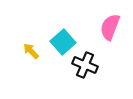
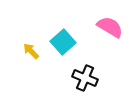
pink semicircle: rotated 100 degrees clockwise
black cross: moved 13 px down
